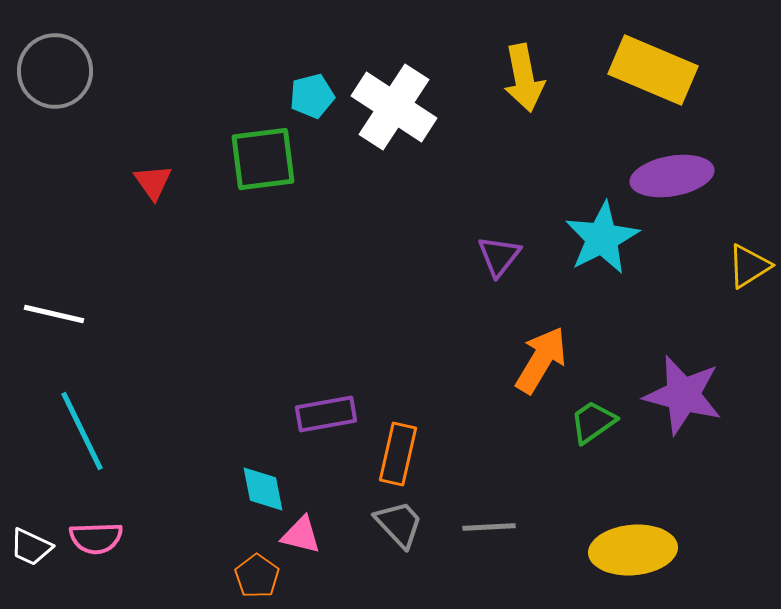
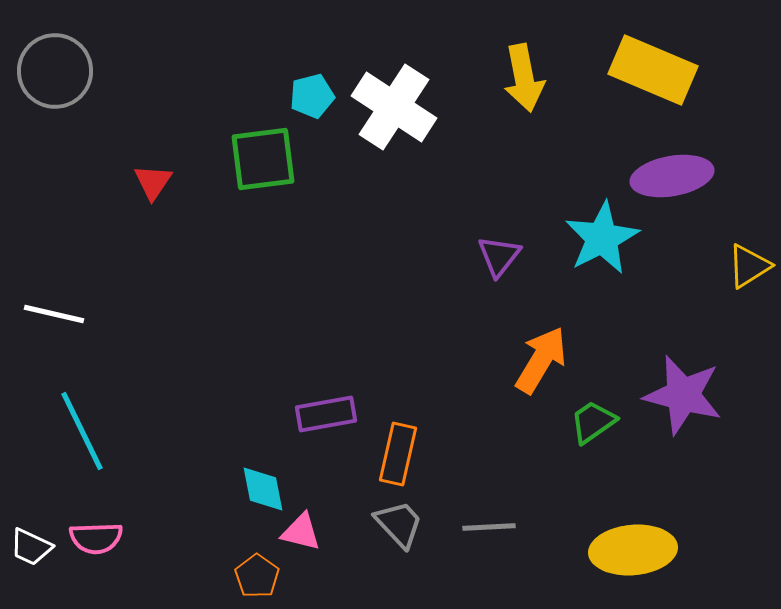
red triangle: rotated 9 degrees clockwise
pink triangle: moved 3 px up
